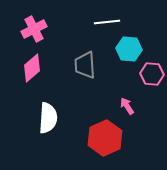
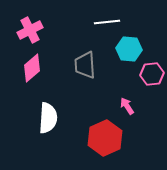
pink cross: moved 4 px left, 1 px down
pink hexagon: rotated 10 degrees counterclockwise
